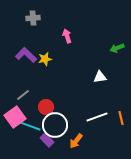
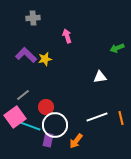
purple rectangle: moved 1 px right; rotated 56 degrees clockwise
